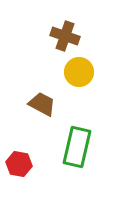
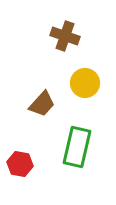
yellow circle: moved 6 px right, 11 px down
brown trapezoid: rotated 104 degrees clockwise
red hexagon: moved 1 px right
